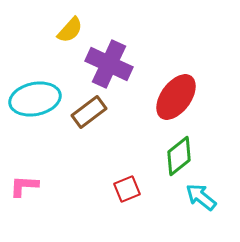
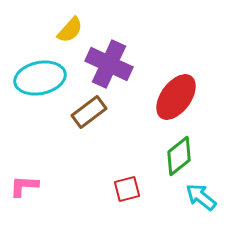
cyan ellipse: moved 5 px right, 21 px up
red square: rotated 8 degrees clockwise
